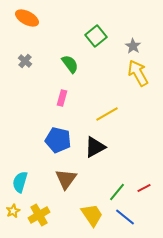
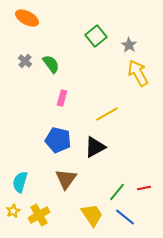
gray star: moved 4 px left, 1 px up
green semicircle: moved 19 px left
red line: rotated 16 degrees clockwise
